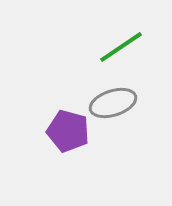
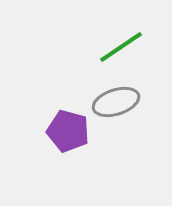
gray ellipse: moved 3 px right, 1 px up
